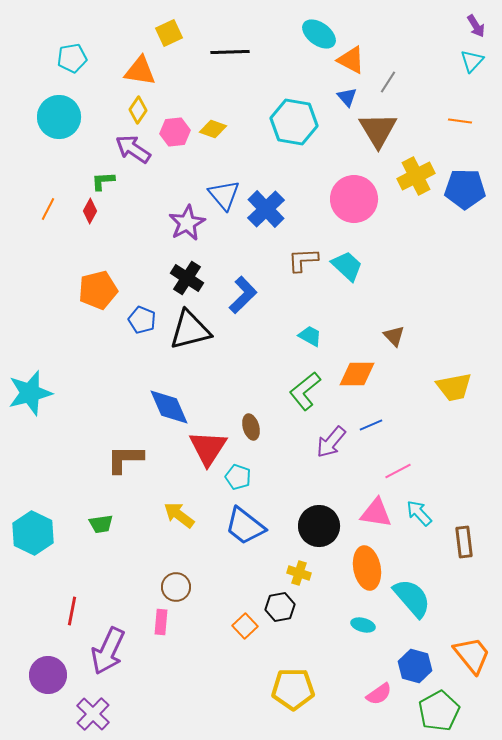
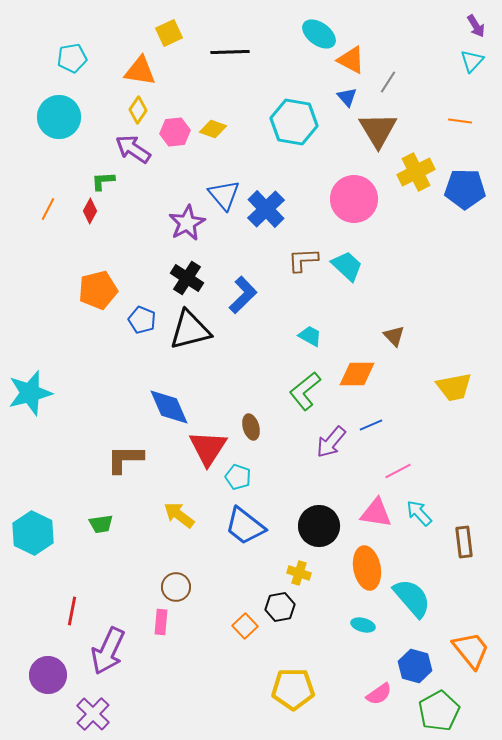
yellow cross at (416, 176): moved 4 px up
orange trapezoid at (472, 655): moved 1 px left, 5 px up
